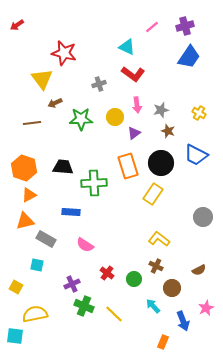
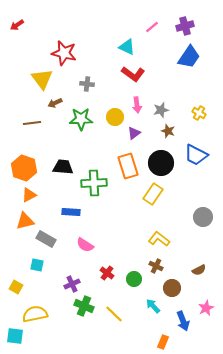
gray cross at (99, 84): moved 12 px left; rotated 24 degrees clockwise
